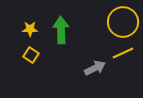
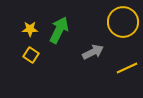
green arrow: moved 2 px left; rotated 28 degrees clockwise
yellow line: moved 4 px right, 15 px down
gray arrow: moved 2 px left, 16 px up
